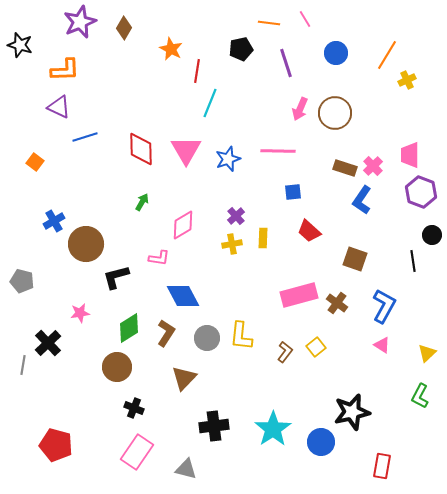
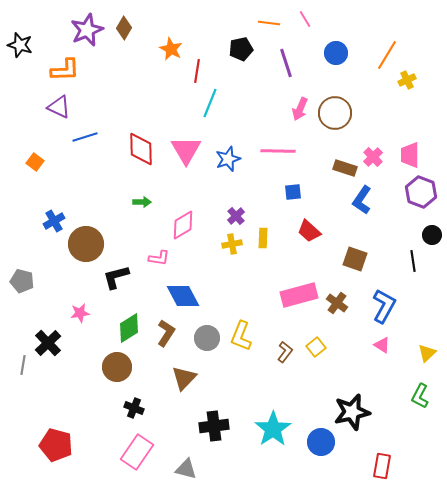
purple star at (80, 22): moved 7 px right, 8 px down
pink cross at (373, 166): moved 9 px up
green arrow at (142, 202): rotated 60 degrees clockwise
yellow L-shape at (241, 336): rotated 16 degrees clockwise
